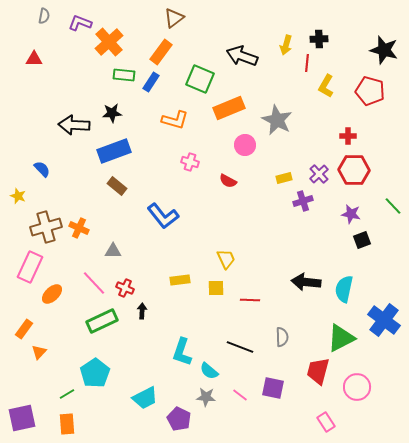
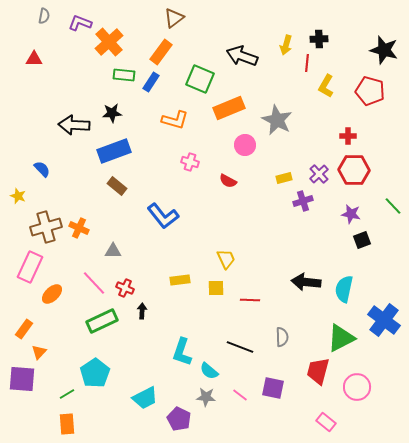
purple square at (22, 418): moved 39 px up; rotated 16 degrees clockwise
pink rectangle at (326, 422): rotated 18 degrees counterclockwise
